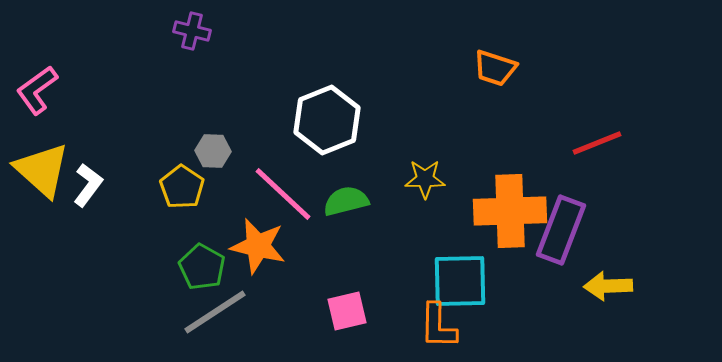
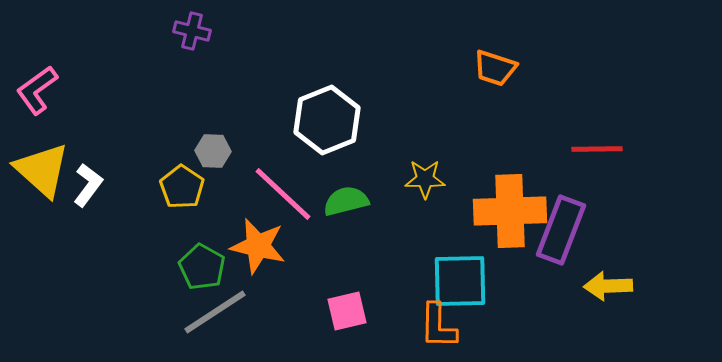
red line: moved 6 px down; rotated 21 degrees clockwise
